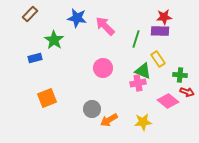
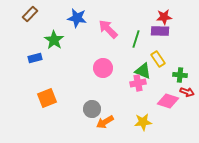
pink arrow: moved 3 px right, 3 px down
pink diamond: rotated 20 degrees counterclockwise
orange arrow: moved 4 px left, 2 px down
